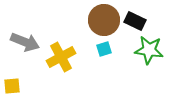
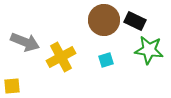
cyan square: moved 2 px right, 11 px down
